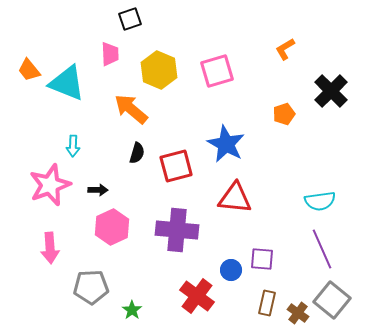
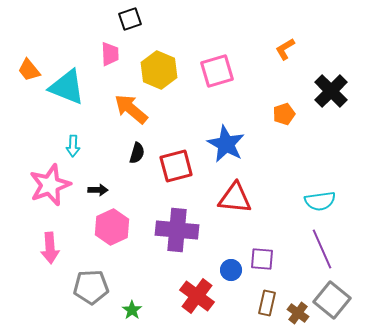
cyan triangle: moved 4 px down
